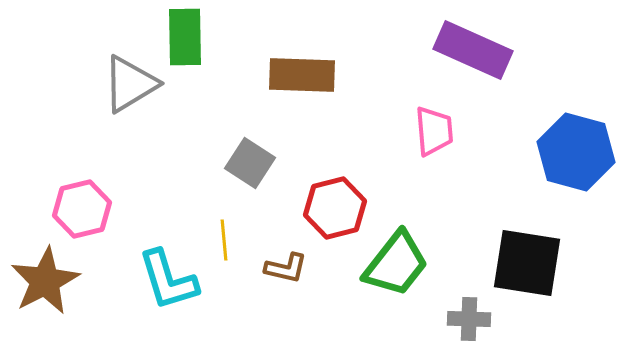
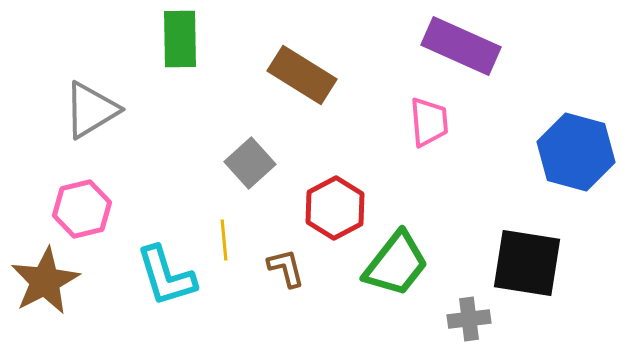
green rectangle: moved 5 px left, 2 px down
purple rectangle: moved 12 px left, 4 px up
brown rectangle: rotated 30 degrees clockwise
gray triangle: moved 39 px left, 26 px down
pink trapezoid: moved 5 px left, 9 px up
gray square: rotated 15 degrees clockwise
red hexagon: rotated 14 degrees counterclockwise
brown L-shape: rotated 117 degrees counterclockwise
cyan L-shape: moved 2 px left, 4 px up
gray cross: rotated 9 degrees counterclockwise
